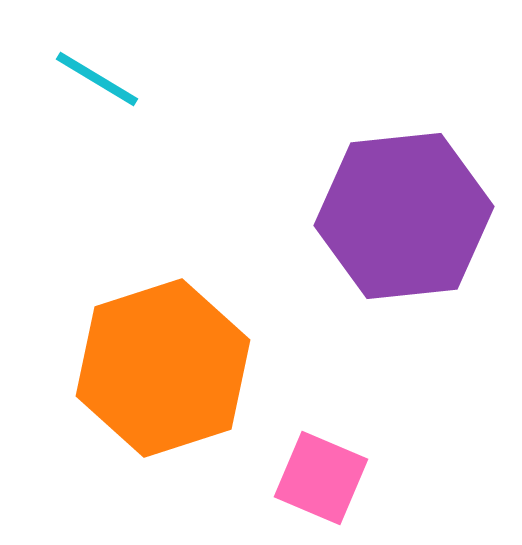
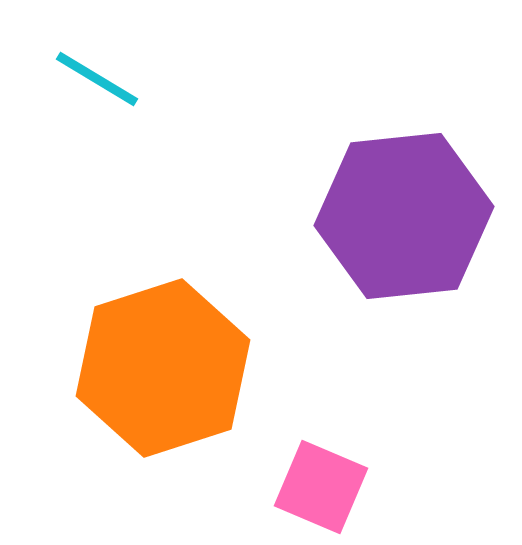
pink square: moved 9 px down
